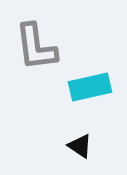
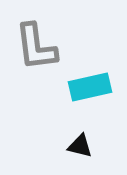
black triangle: rotated 20 degrees counterclockwise
